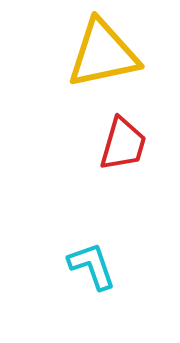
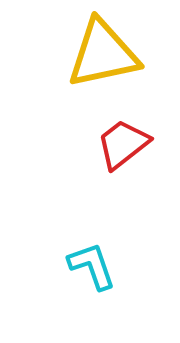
red trapezoid: rotated 144 degrees counterclockwise
